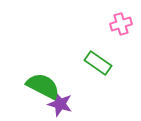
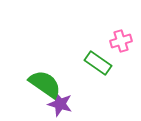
pink cross: moved 17 px down
green semicircle: moved 2 px right, 2 px up; rotated 8 degrees clockwise
